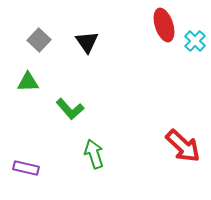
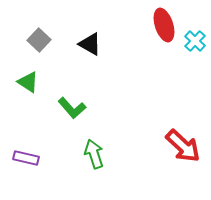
black triangle: moved 3 px right, 2 px down; rotated 25 degrees counterclockwise
green triangle: rotated 35 degrees clockwise
green L-shape: moved 2 px right, 1 px up
purple rectangle: moved 10 px up
